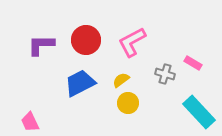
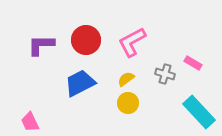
yellow semicircle: moved 5 px right, 1 px up
